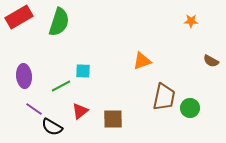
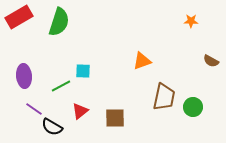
green circle: moved 3 px right, 1 px up
brown square: moved 2 px right, 1 px up
